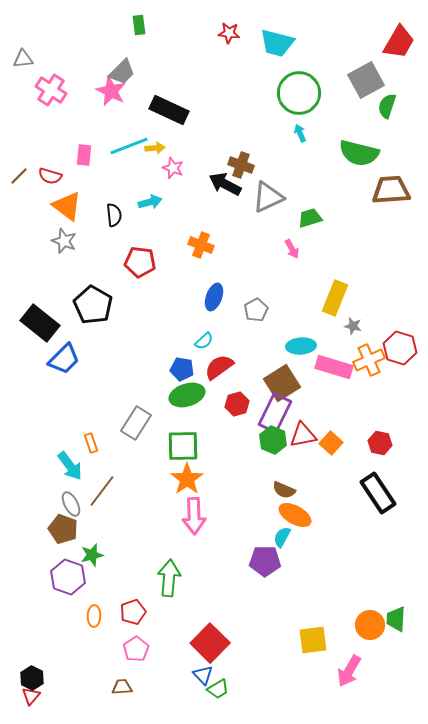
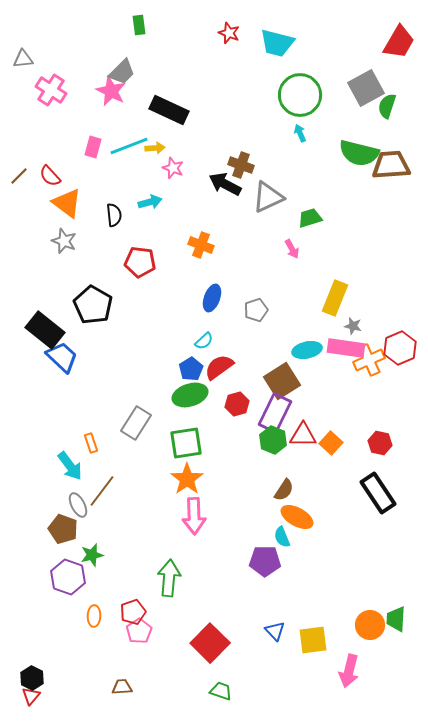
red star at (229, 33): rotated 15 degrees clockwise
gray square at (366, 80): moved 8 px down
green circle at (299, 93): moved 1 px right, 2 px down
pink rectangle at (84, 155): moved 9 px right, 8 px up; rotated 10 degrees clockwise
red semicircle at (50, 176): rotated 30 degrees clockwise
brown trapezoid at (391, 190): moved 25 px up
orange triangle at (67, 206): moved 3 px up
blue ellipse at (214, 297): moved 2 px left, 1 px down
gray pentagon at (256, 310): rotated 10 degrees clockwise
black rectangle at (40, 323): moved 5 px right, 7 px down
cyan ellipse at (301, 346): moved 6 px right, 4 px down; rotated 8 degrees counterclockwise
red hexagon at (400, 348): rotated 20 degrees clockwise
blue trapezoid at (64, 359): moved 2 px left, 2 px up; rotated 92 degrees counterclockwise
pink rectangle at (334, 367): moved 12 px right, 19 px up; rotated 9 degrees counterclockwise
blue pentagon at (182, 369): moved 9 px right; rotated 30 degrees clockwise
brown square at (282, 383): moved 2 px up
green ellipse at (187, 395): moved 3 px right
red triangle at (303, 435): rotated 12 degrees clockwise
green square at (183, 446): moved 3 px right, 3 px up; rotated 8 degrees counterclockwise
brown semicircle at (284, 490): rotated 80 degrees counterclockwise
gray ellipse at (71, 504): moved 7 px right, 1 px down
orange ellipse at (295, 515): moved 2 px right, 2 px down
cyan semicircle at (282, 537): rotated 50 degrees counterclockwise
pink pentagon at (136, 649): moved 3 px right, 18 px up
pink arrow at (349, 671): rotated 16 degrees counterclockwise
blue triangle at (203, 675): moved 72 px right, 44 px up
green trapezoid at (218, 689): moved 3 px right, 2 px down; rotated 130 degrees counterclockwise
